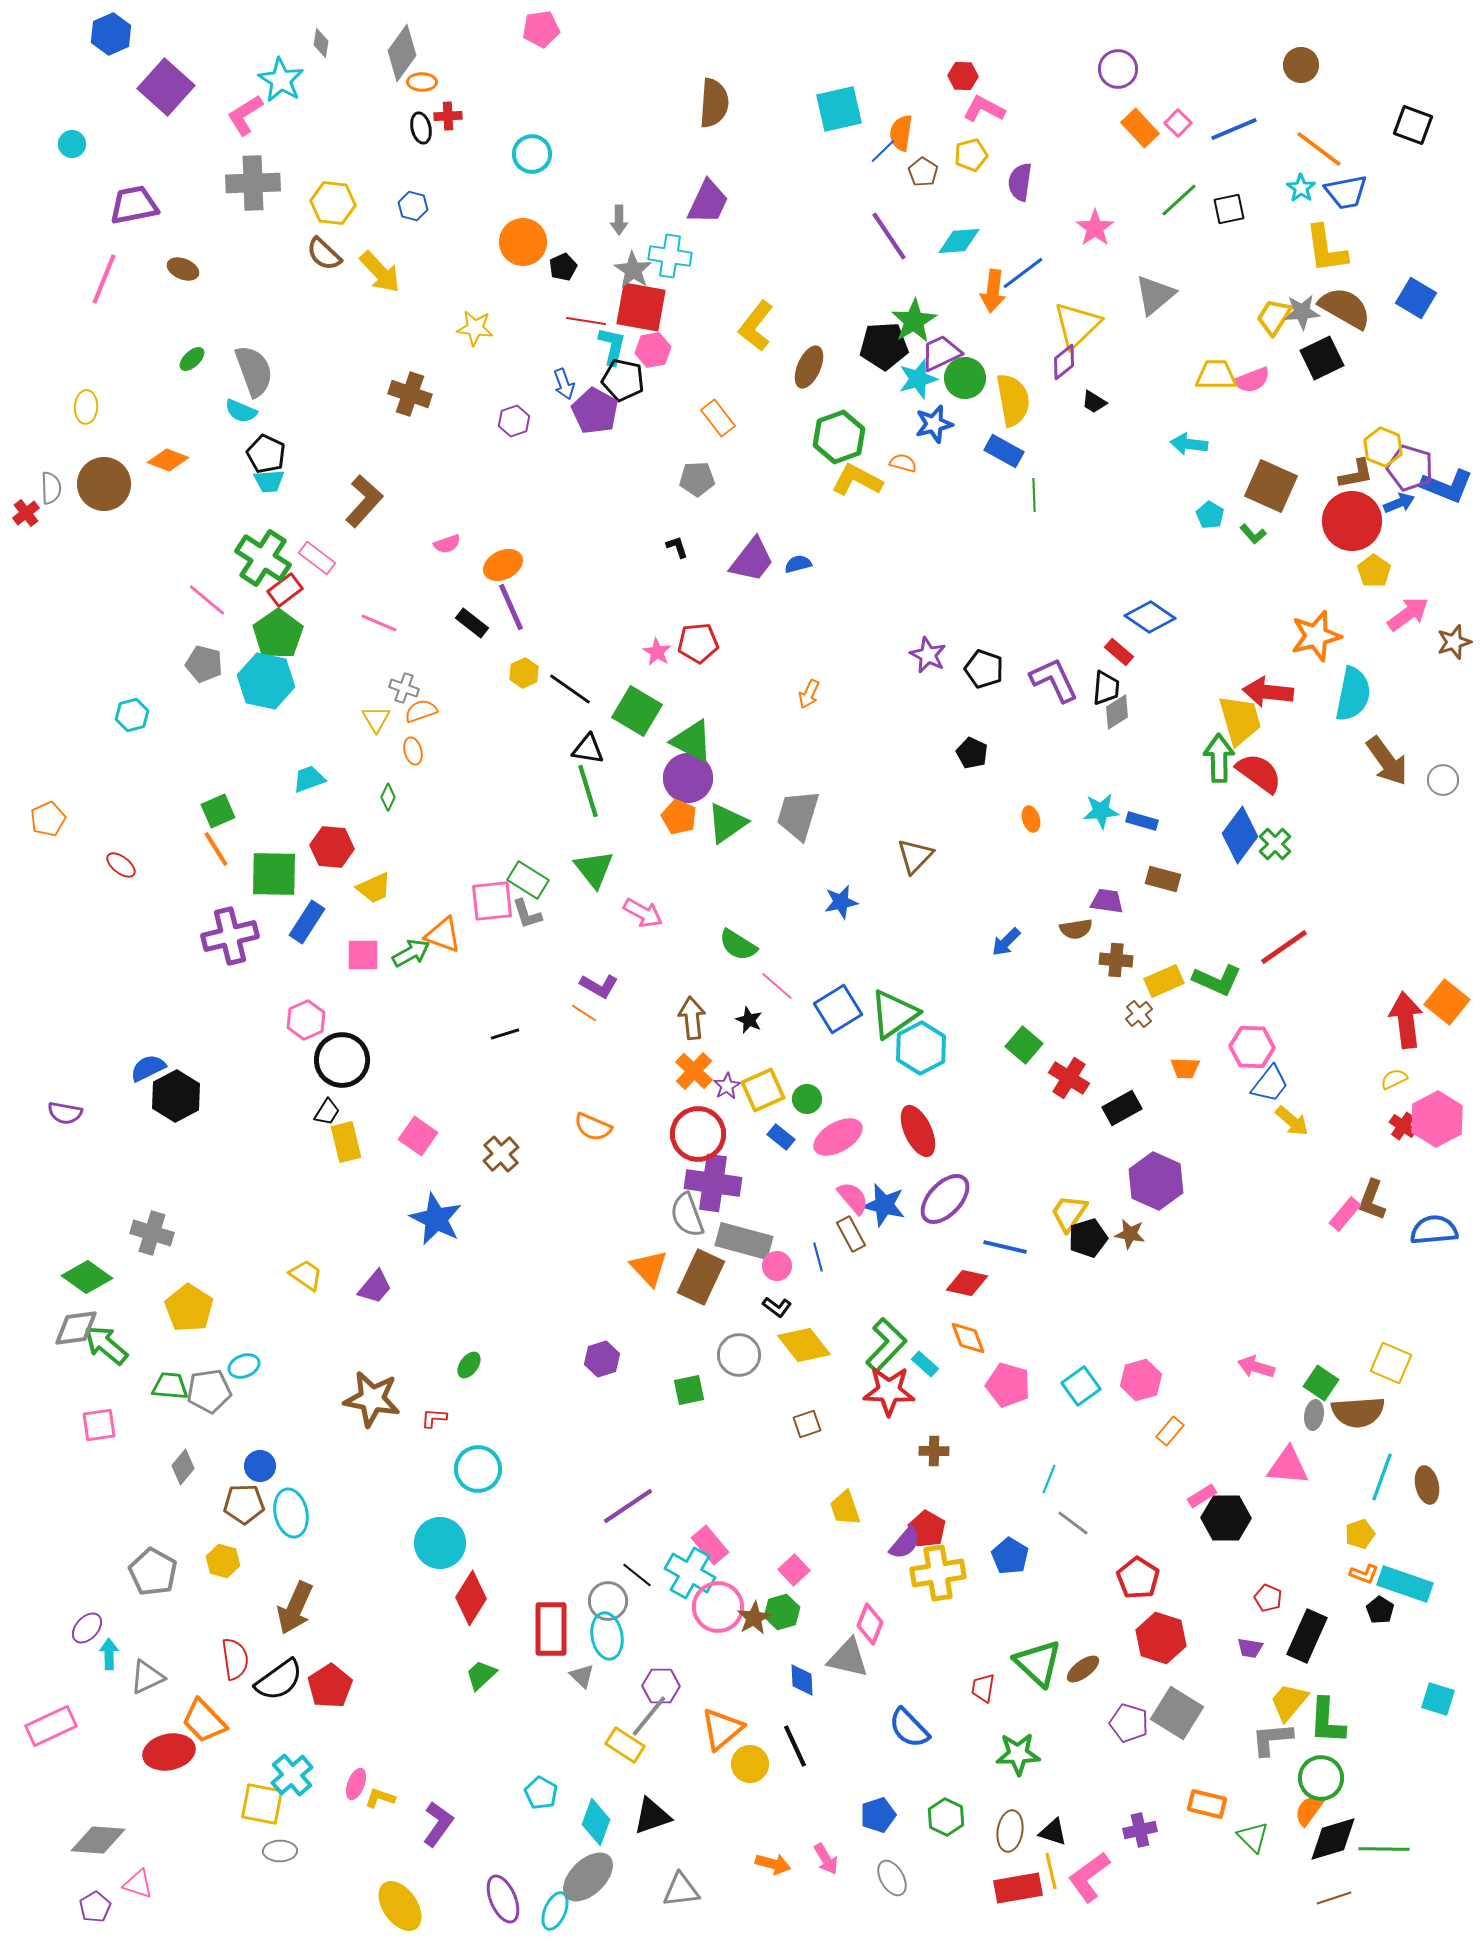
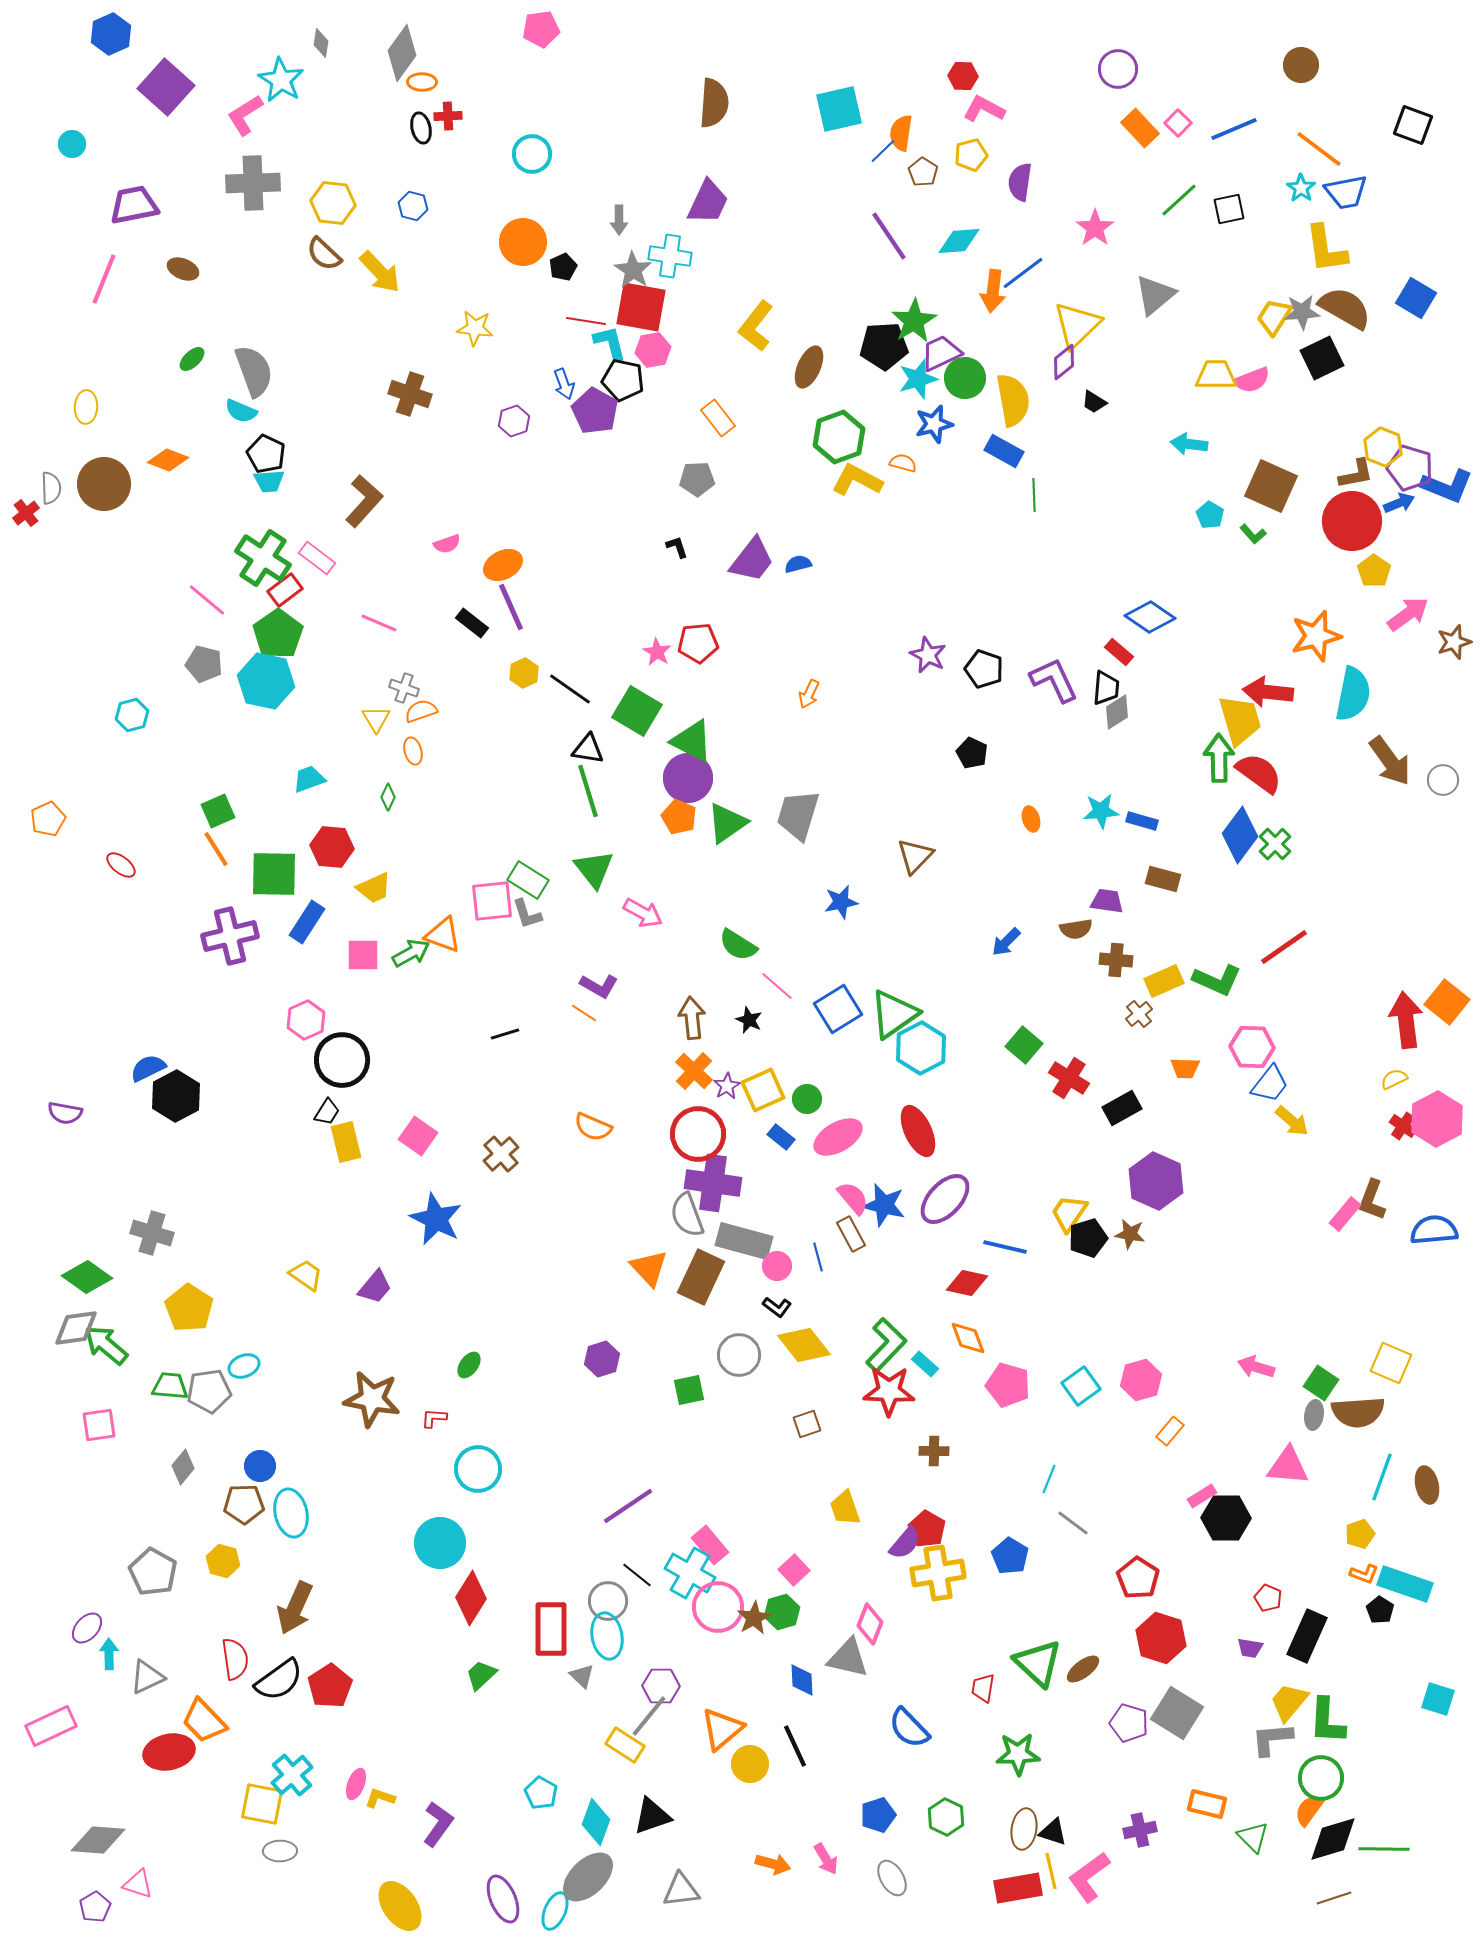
cyan L-shape at (612, 346): moved 2 px left, 3 px up; rotated 27 degrees counterclockwise
brown arrow at (1387, 761): moved 3 px right
brown ellipse at (1010, 1831): moved 14 px right, 2 px up
